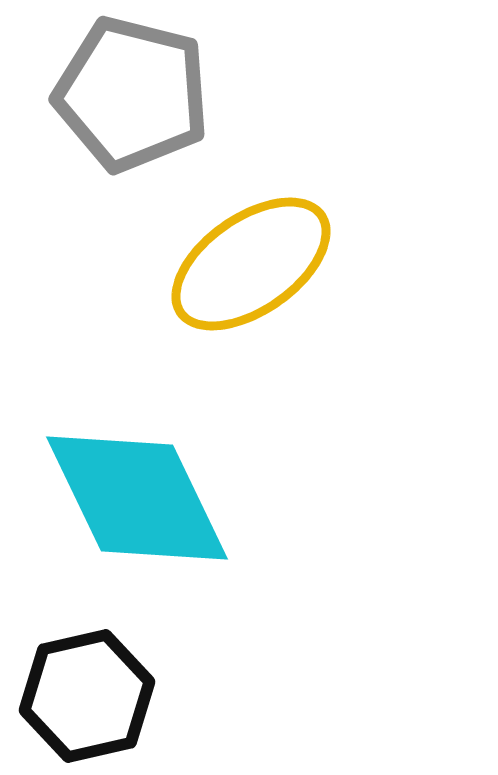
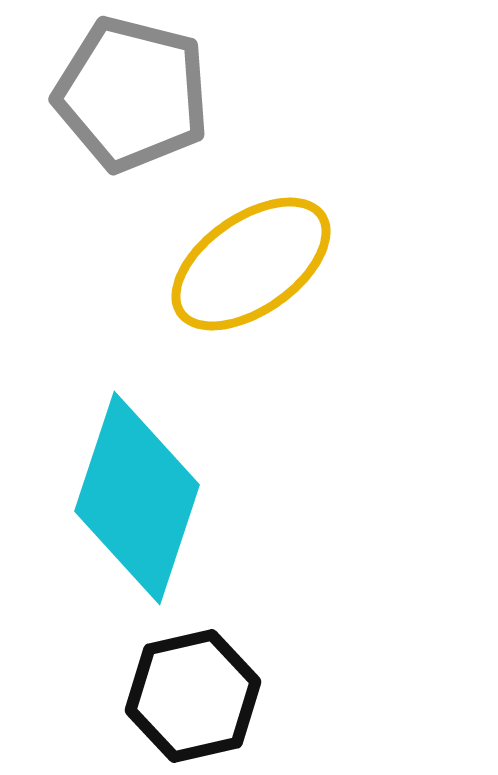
cyan diamond: rotated 44 degrees clockwise
black hexagon: moved 106 px right
